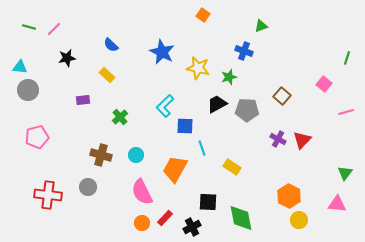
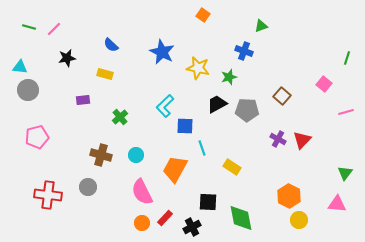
yellow rectangle at (107, 75): moved 2 px left, 1 px up; rotated 28 degrees counterclockwise
